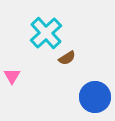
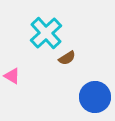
pink triangle: rotated 30 degrees counterclockwise
